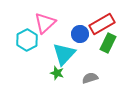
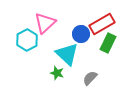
blue circle: moved 1 px right
cyan triangle: moved 3 px right; rotated 30 degrees counterclockwise
gray semicircle: rotated 28 degrees counterclockwise
